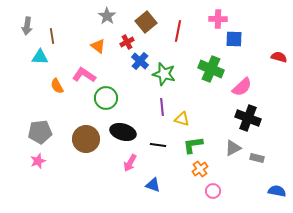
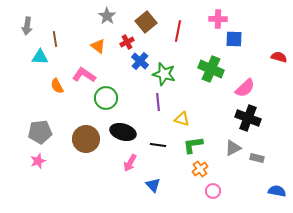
brown line: moved 3 px right, 3 px down
pink semicircle: moved 3 px right, 1 px down
purple line: moved 4 px left, 5 px up
blue triangle: rotated 28 degrees clockwise
